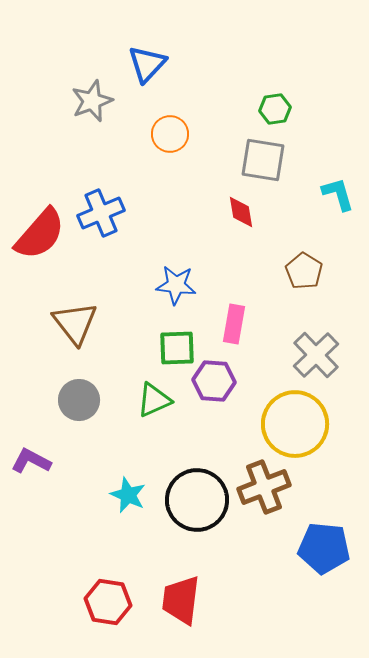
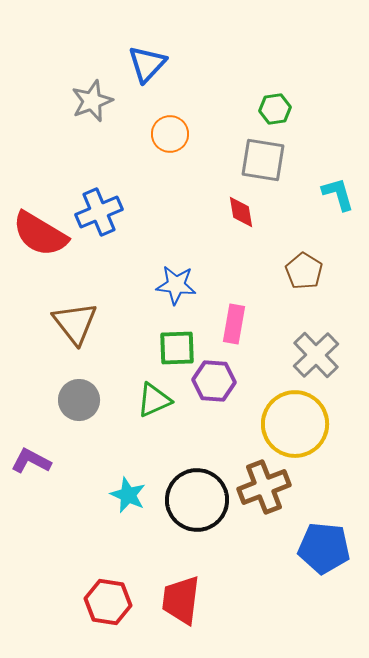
blue cross: moved 2 px left, 1 px up
red semicircle: rotated 80 degrees clockwise
